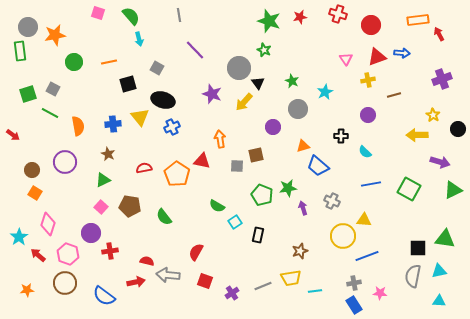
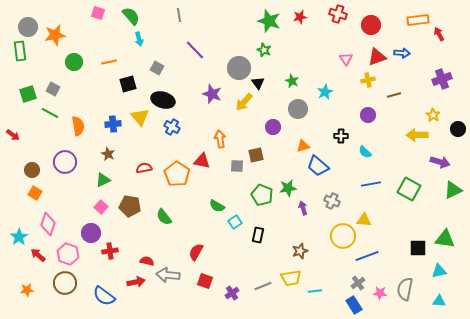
blue cross at (172, 127): rotated 35 degrees counterclockwise
gray semicircle at (413, 276): moved 8 px left, 13 px down
gray cross at (354, 283): moved 4 px right; rotated 24 degrees counterclockwise
